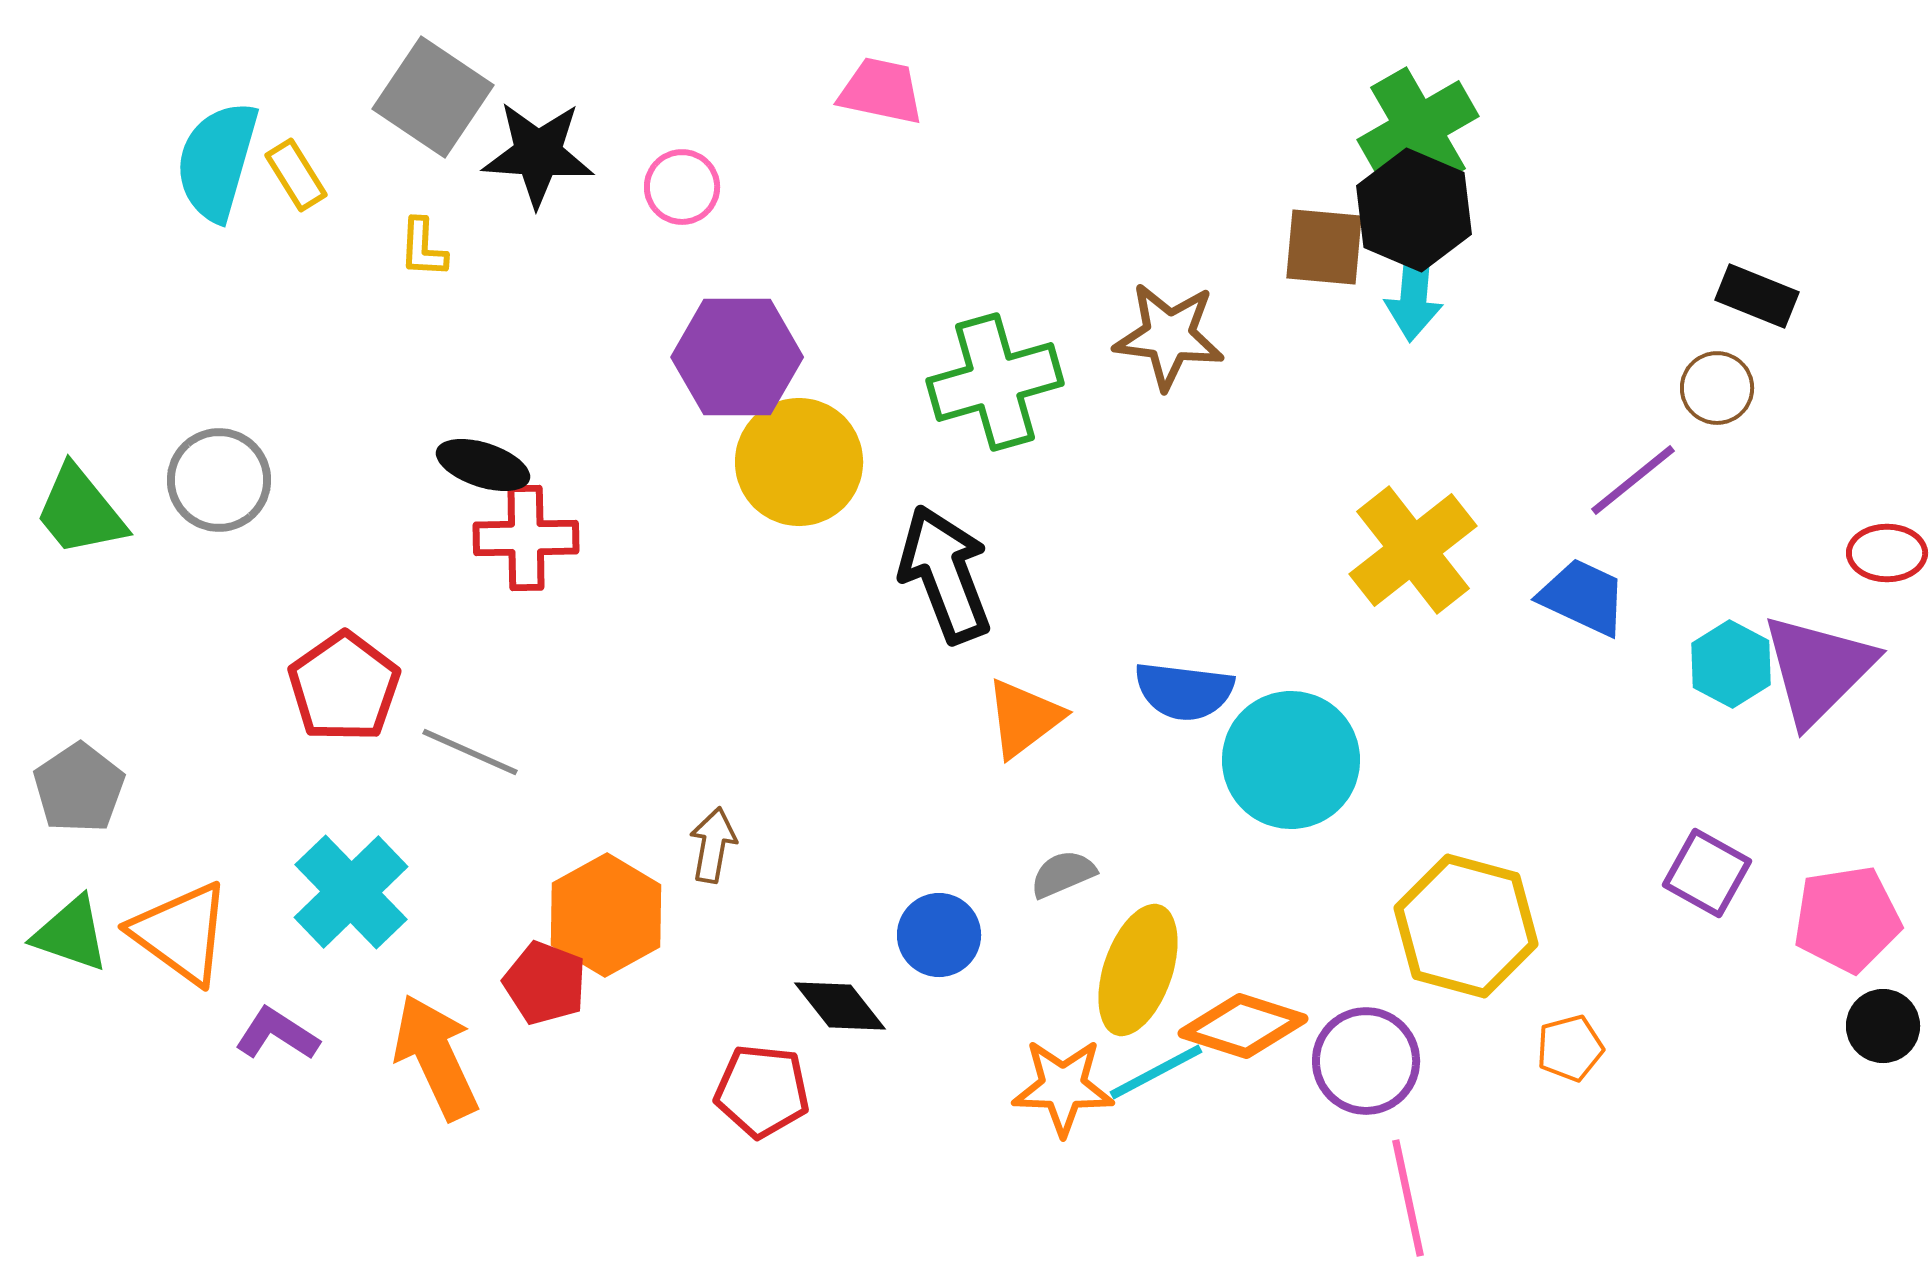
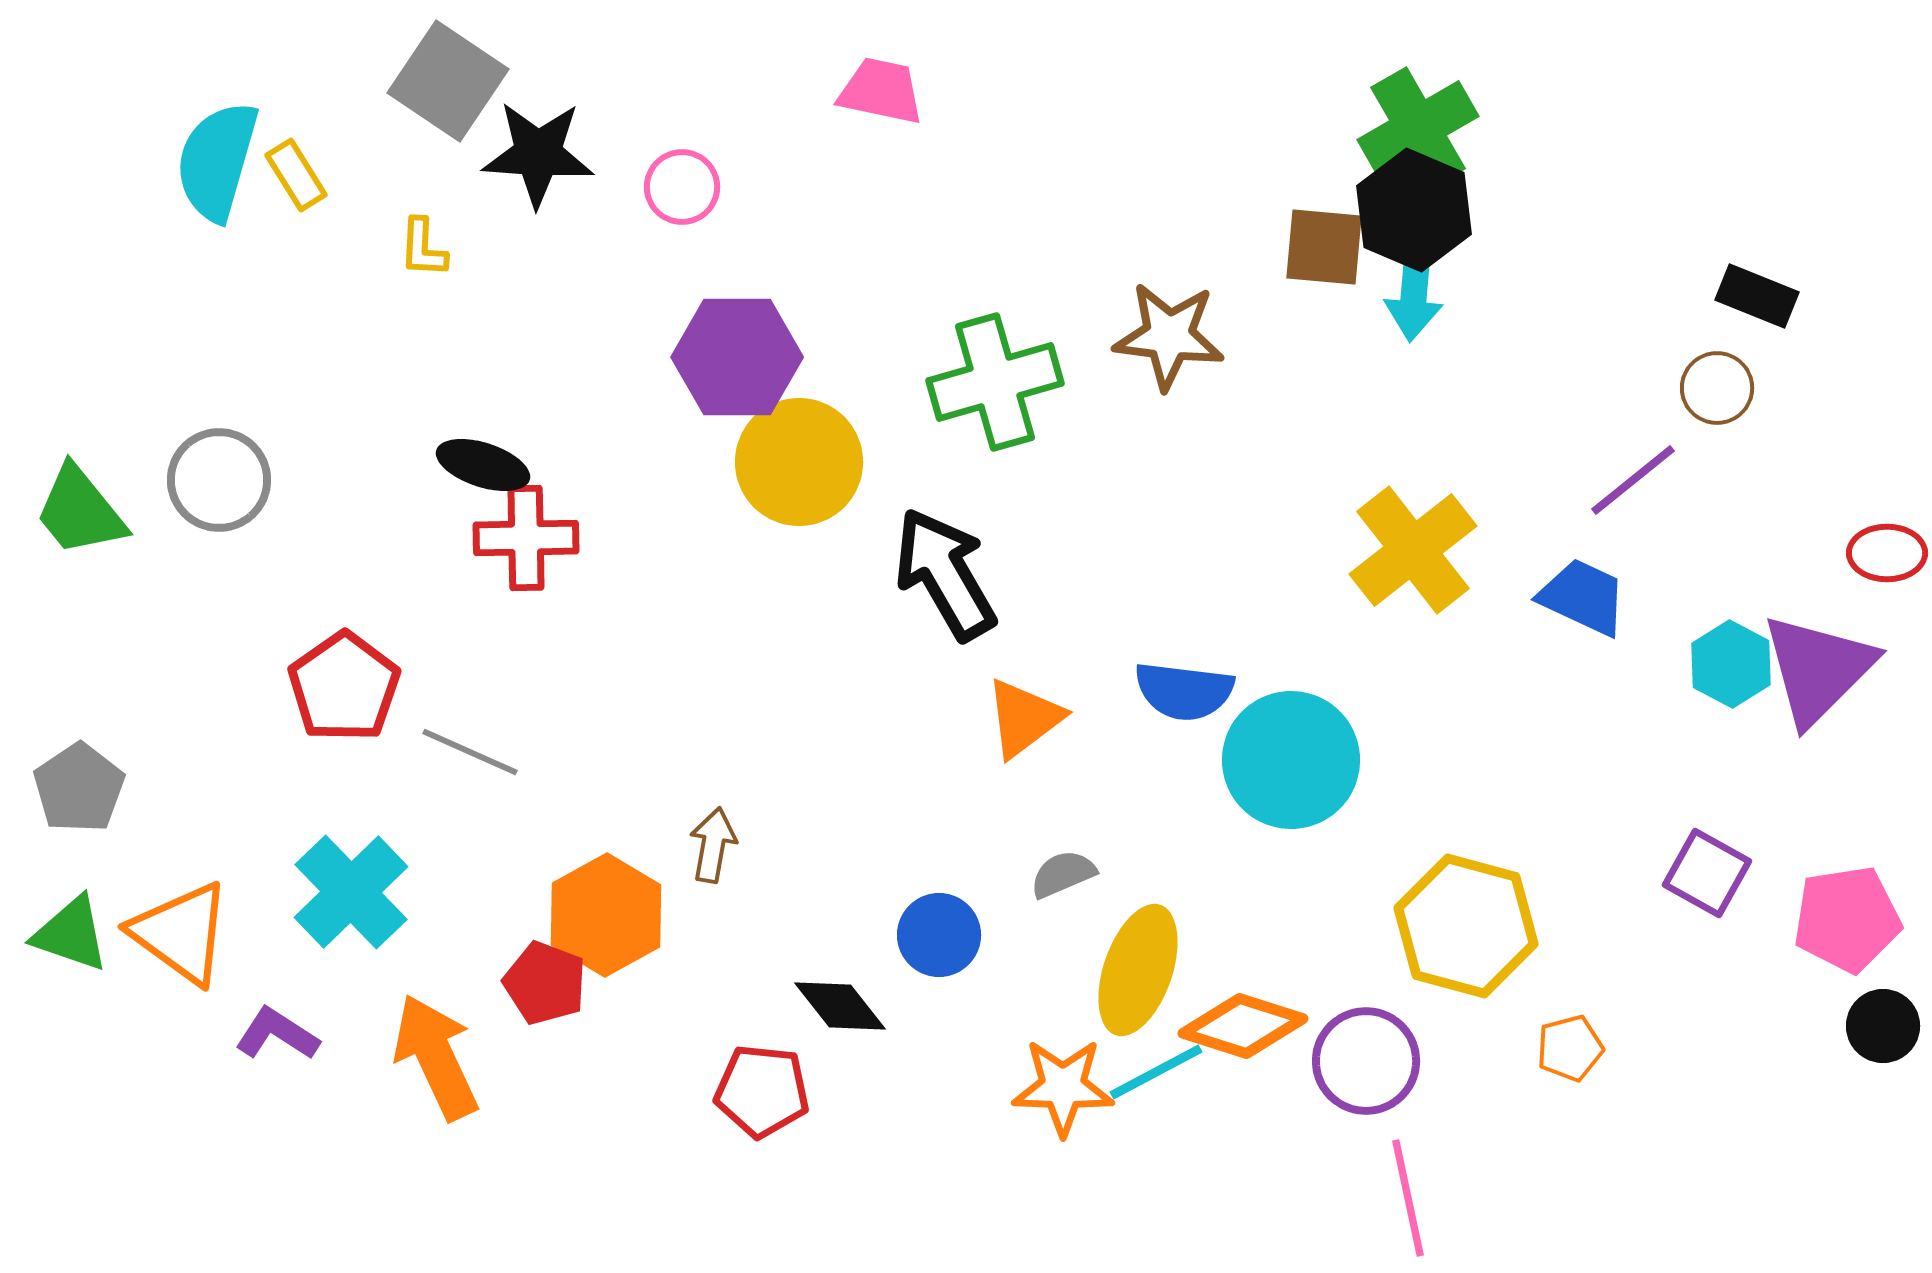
gray square at (433, 97): moved 15 px right, 16 px up
black arrow at (945, 574): rotated 9 degrees counterclockwise
